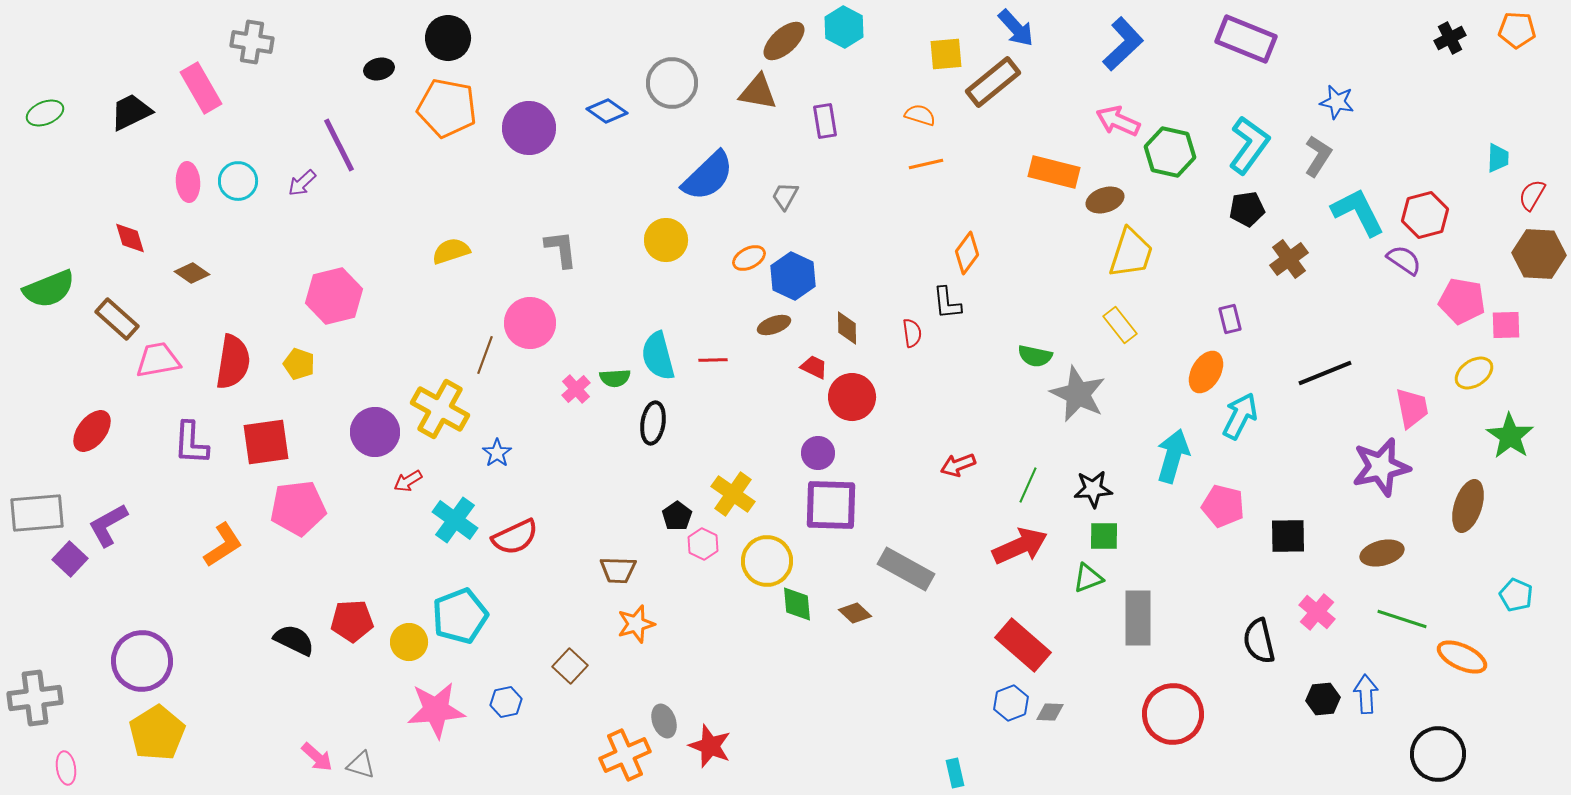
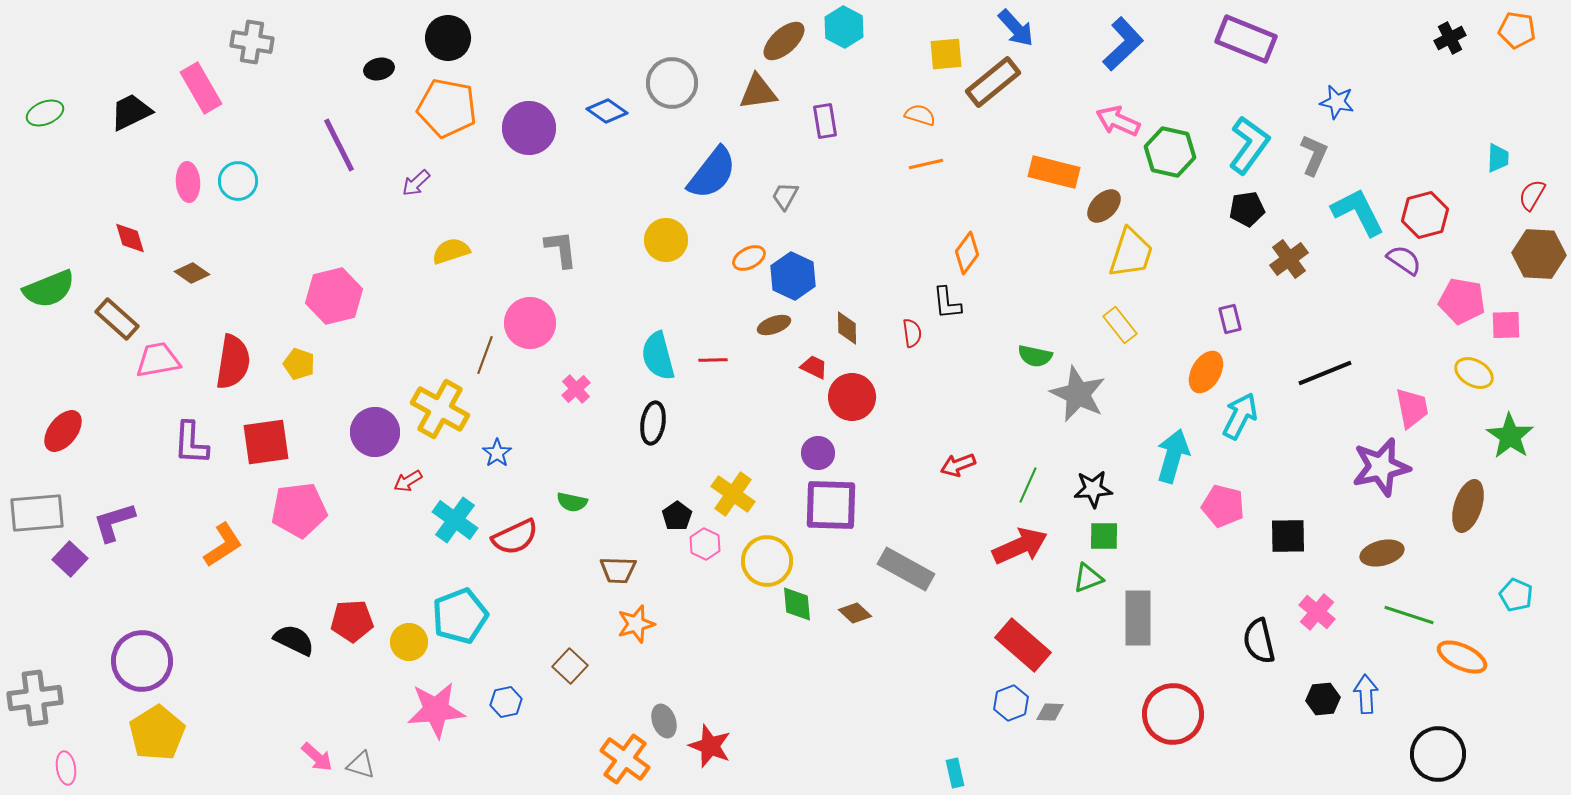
orange pentagon at (1517, 30): rotated 6 degrees clockwise
brown triangle at (758, 92): rotated 18 degrees counterclockwise
gray L-shape at (1318, 156): moved 4 px left, 1 px up; rotated 9 degrees counterclockwise
blue semicircle at (708, 176): moved 4 px right, 3 px up; rotated 8 degrees counterclockwise
purple arrow at (302, 183): moved 114 px right
brown ellipse at (1105, 200): moved 1 px left, 6 px down; rotated 27 degrees counterclockwise
yellow ellipse at (1474, 373): rotated 63 degrees clockwise
green semicircle at (615, 378): moved 43 px left, 124 px down; rotated 16 degrees clockwise
red ellipse at (92, 431): moved 29 px left
pink pentagon at (298, 508): moved 1 px right, 2 px down
purple L-shape at (108, 525): moved 6 px right, 3 px up; rotated 12 degrees clockwise
pink hexagon at (703, 544): moved 2 px right
green line at (1402, 619): moved 7 px right, 4 px up
orange cross at (625, 755): moved 4 px down; rotated 30 degrees counterclockwise
